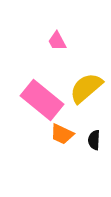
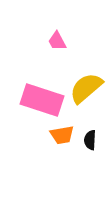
pink rectangle: rotated 21 degrees counterclockwise
orange trapezoid: moved 1 px down; rotated 35 degrees counterclockwise
black semicircle: moved 4 px left
